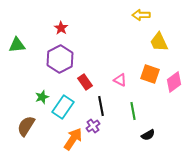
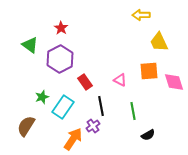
green triangle: moved 13 px right; rotated 42 degrees clockwise
orange square: moved 1 px left, 3 px up; rotated 24 degrees counterclockwise
pink diamond: rotated 70 degrees counterclockwise
